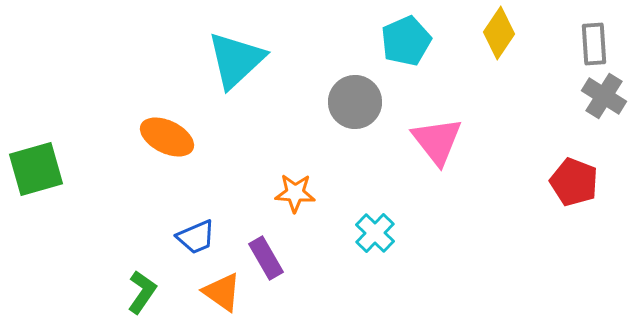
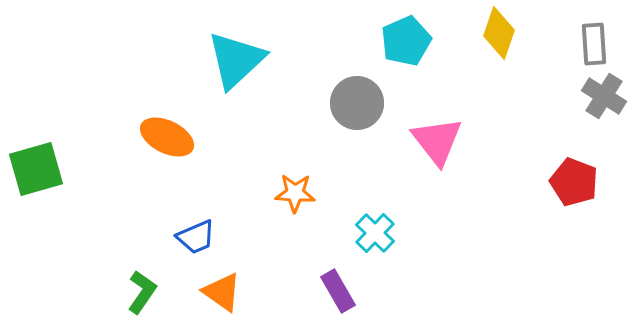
yellow diamond: rotated 15 degrees counterclockwise
gray circle: moved 2 px right, 1 px down
purple rectangle: moved 72 px right, 33 px down
